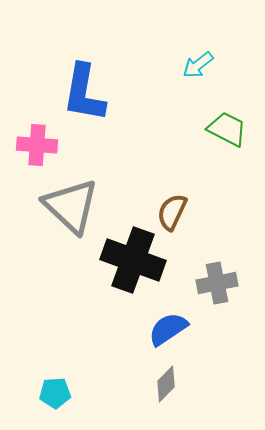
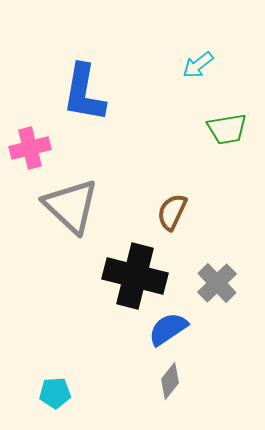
green trapezoid: rotated 144 degrees clockwise
pink cross: moved 7 px left, 3 px down; rotated 18 degrees counterclockwise
black cross: moved 2 px right, 16 px down; rotated 6 degrees counterclockwise
gray cross: rotated 33 degrees counterclockwise
gray diamond: moved 4 px right, 3 px up; rotated 6 degrees counterclockwise
